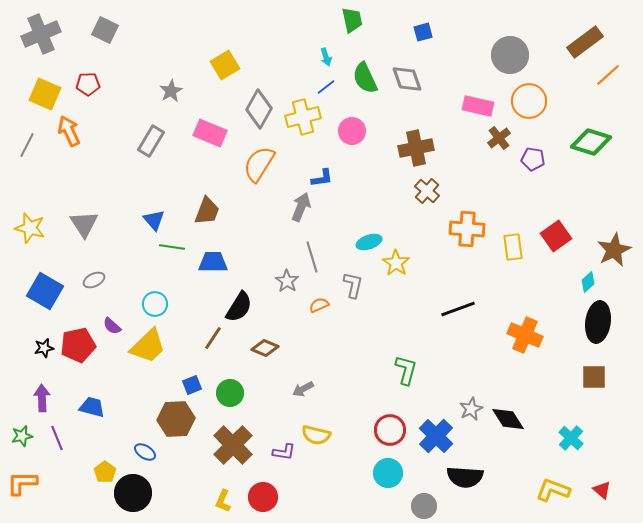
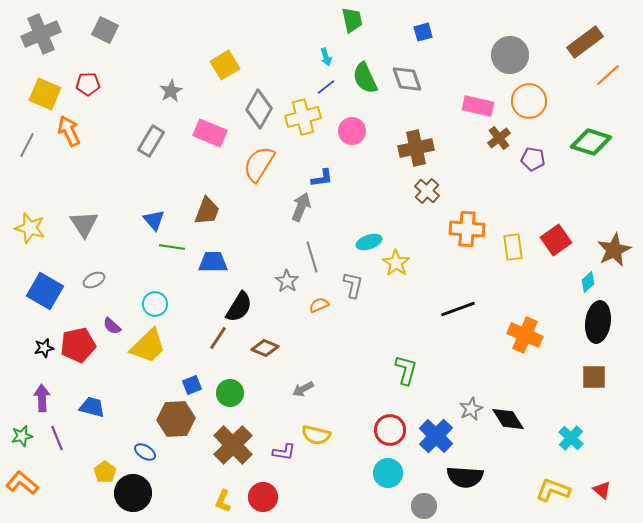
red square at (556, 236): moved 4 px down
brown line at (213, 338): moved 5 px right
orange L-shape at (22, 483): rotated 40 degrees clockwise
